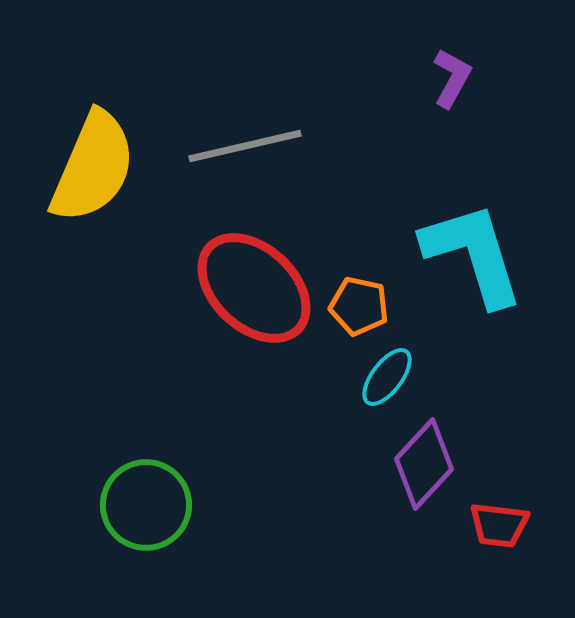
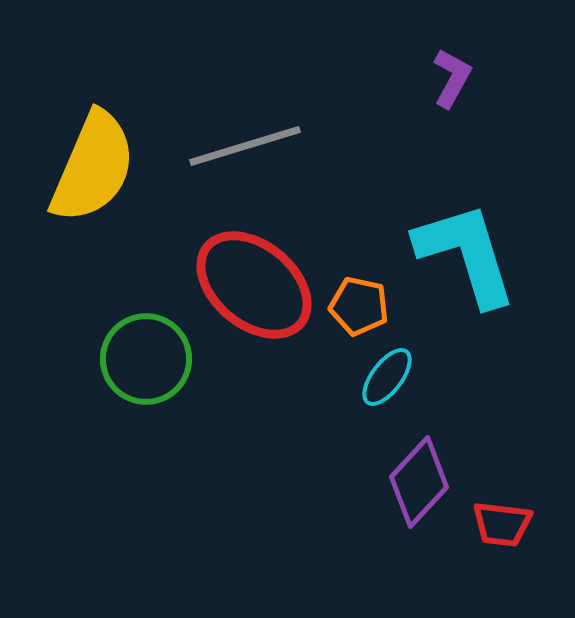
gray line: rotated 4 degrees counterclockwise
cyan L-shape: moved 7 px left
red ellipse: moved 3 px up; rotated 3 degrees counterclockwise
purple diamond: moved 5 px left, 18 px down
green circle: moved 146 px up
red trapezoid: moved 3 px right, 1 px up
